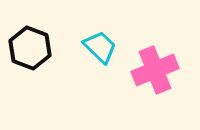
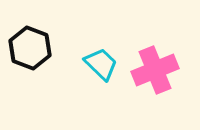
cyan trapezoid: moved 1 px right, 17 px down
